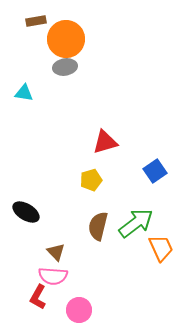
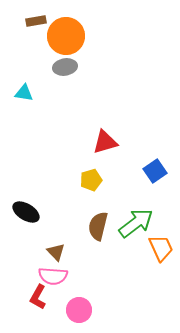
orange circle: moved 3 px up
